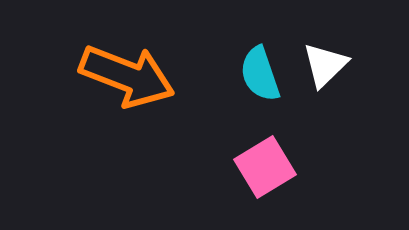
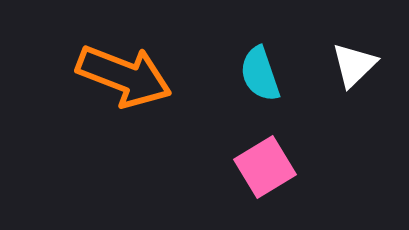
white triangle: moved 29 px right
orange arrow: moved 3 px left
